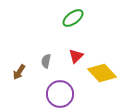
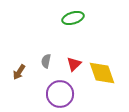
green ellipse: rotated 20 degrees clockwise
red triangle: moved 2 px left, 8 px down
yellow diamond: rotated 24 degrees clockwise
